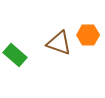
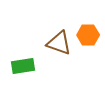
green rectangle: moved 8 px right, 11 px down; rotated 50 degrees counterclockwise
